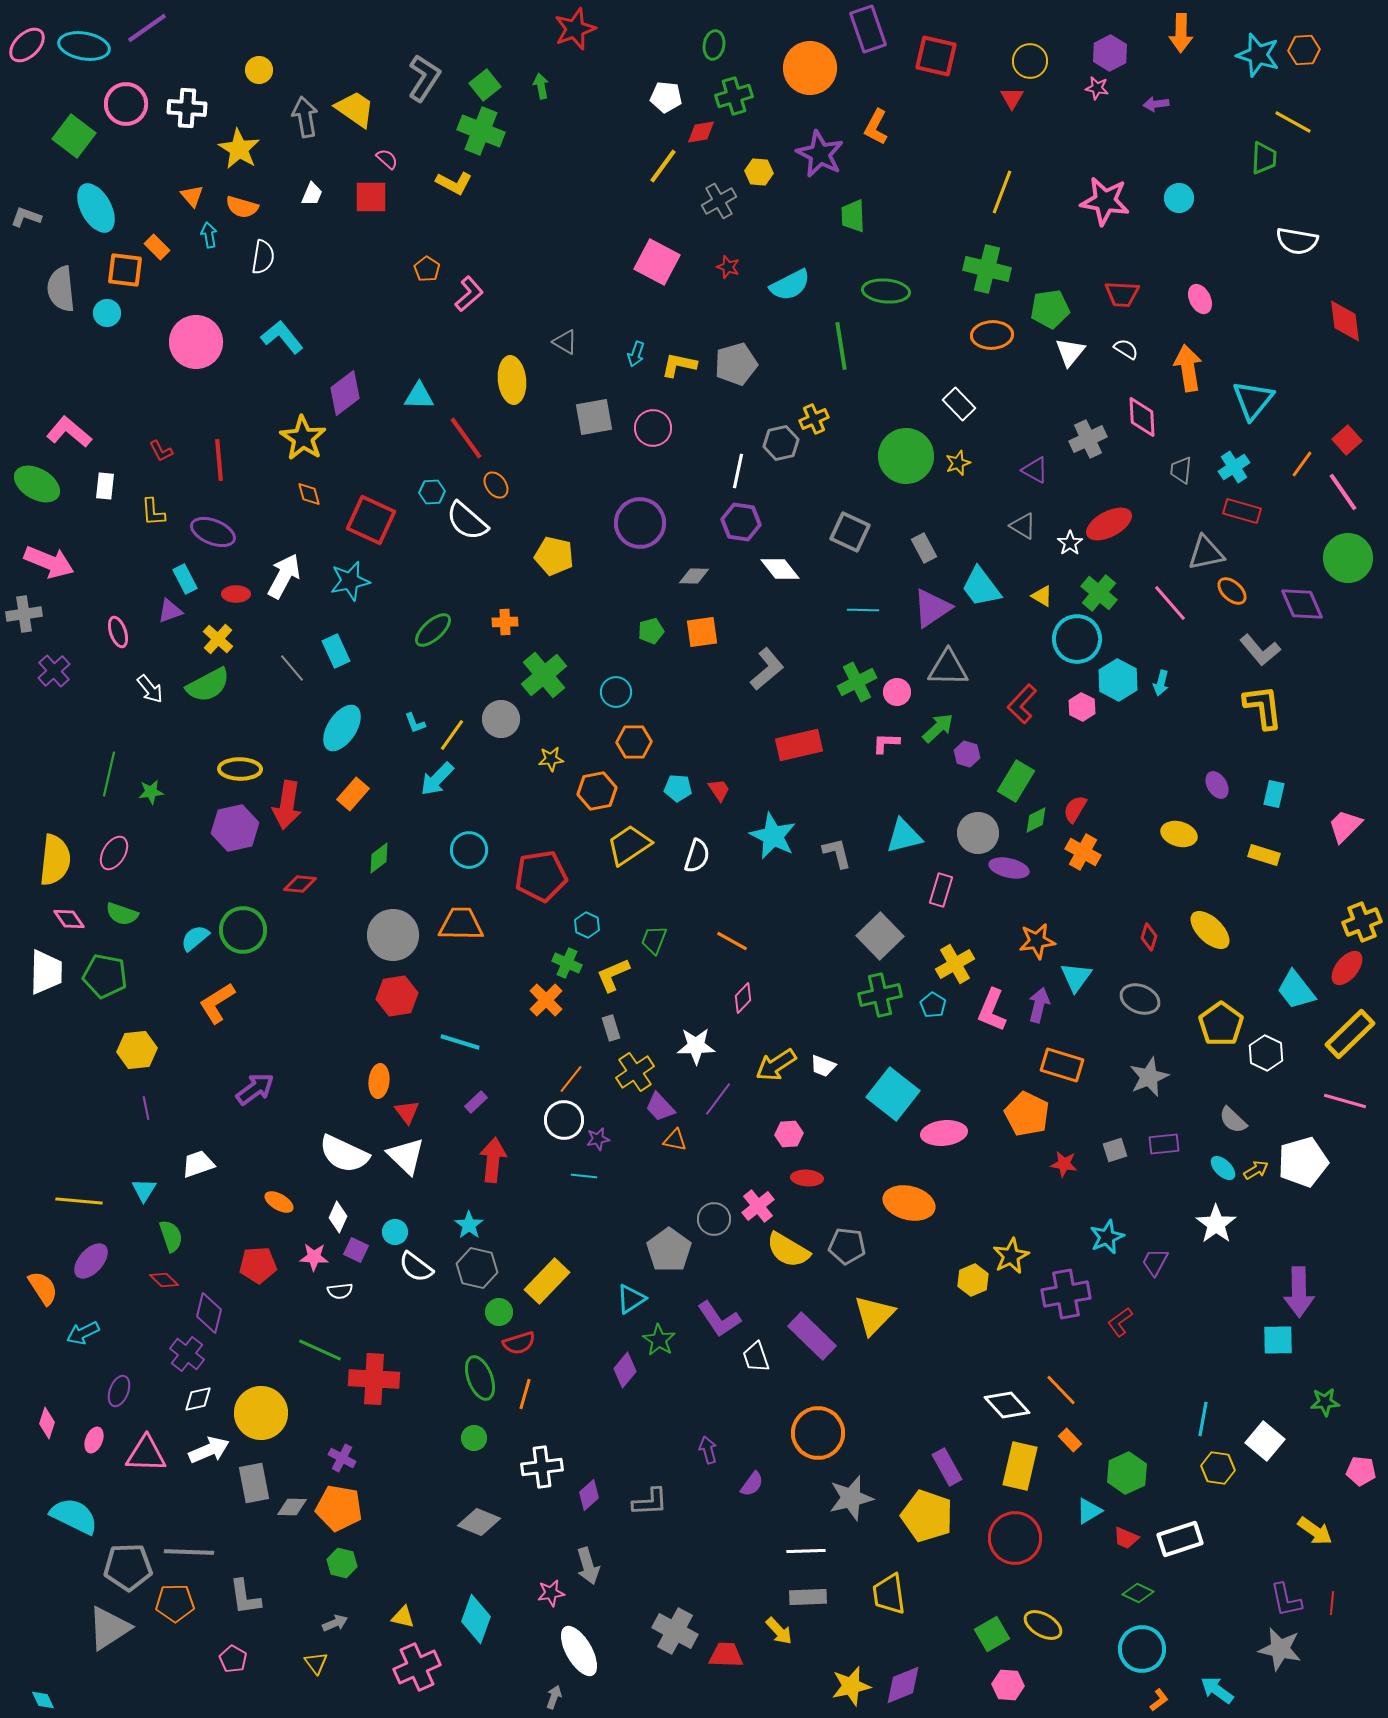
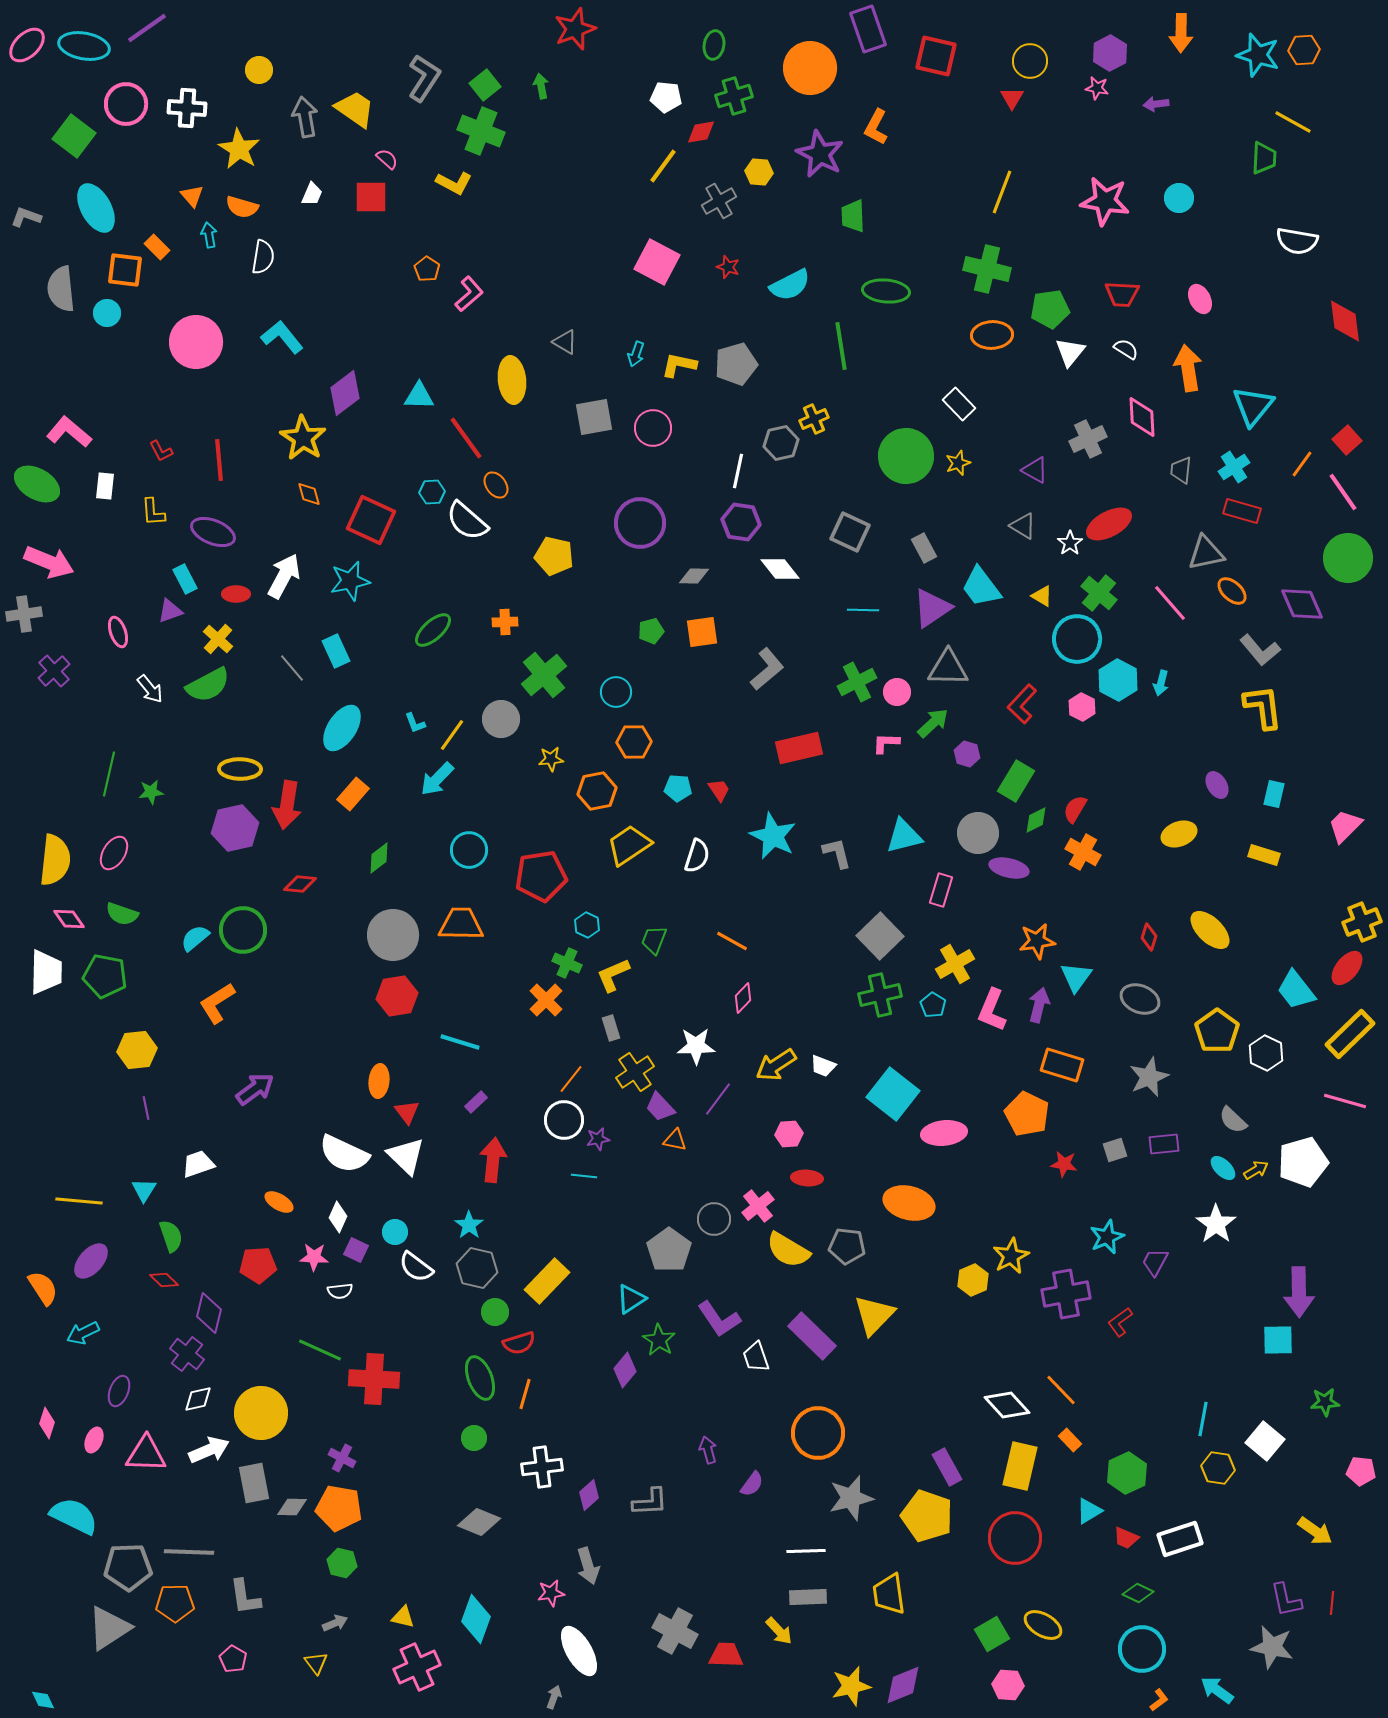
cyan triangle at (1253, 400): moved 6 px down
green arrow at (938, 728): moved 5 px left, 5 px up
red rectangle at (799, 745): moved 3 px down
yellow ellipse at (1179, 834): rotated 36 degrees counterclockwise
yellow pentagon at (1221, 1024): moved 4 px left, 7 px down
green circle at (499, 1312): moved 4 px left
gray star at (1280, 1649): moved 8 px left, 2 px up
